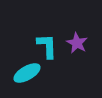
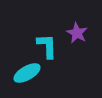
purple star: moved 10 px up
